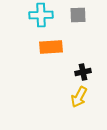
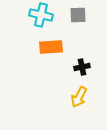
cyan cross: rotated 15 degrees clockwise
black cross: moved 1 px left, 5 px up
